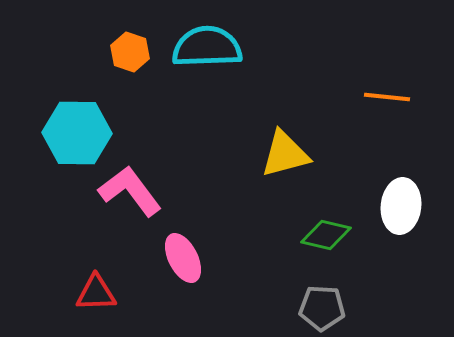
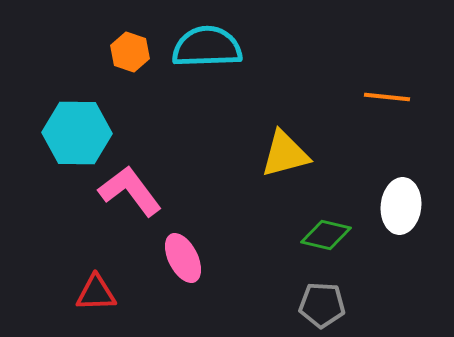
gray pentagon: moved 3 px up
